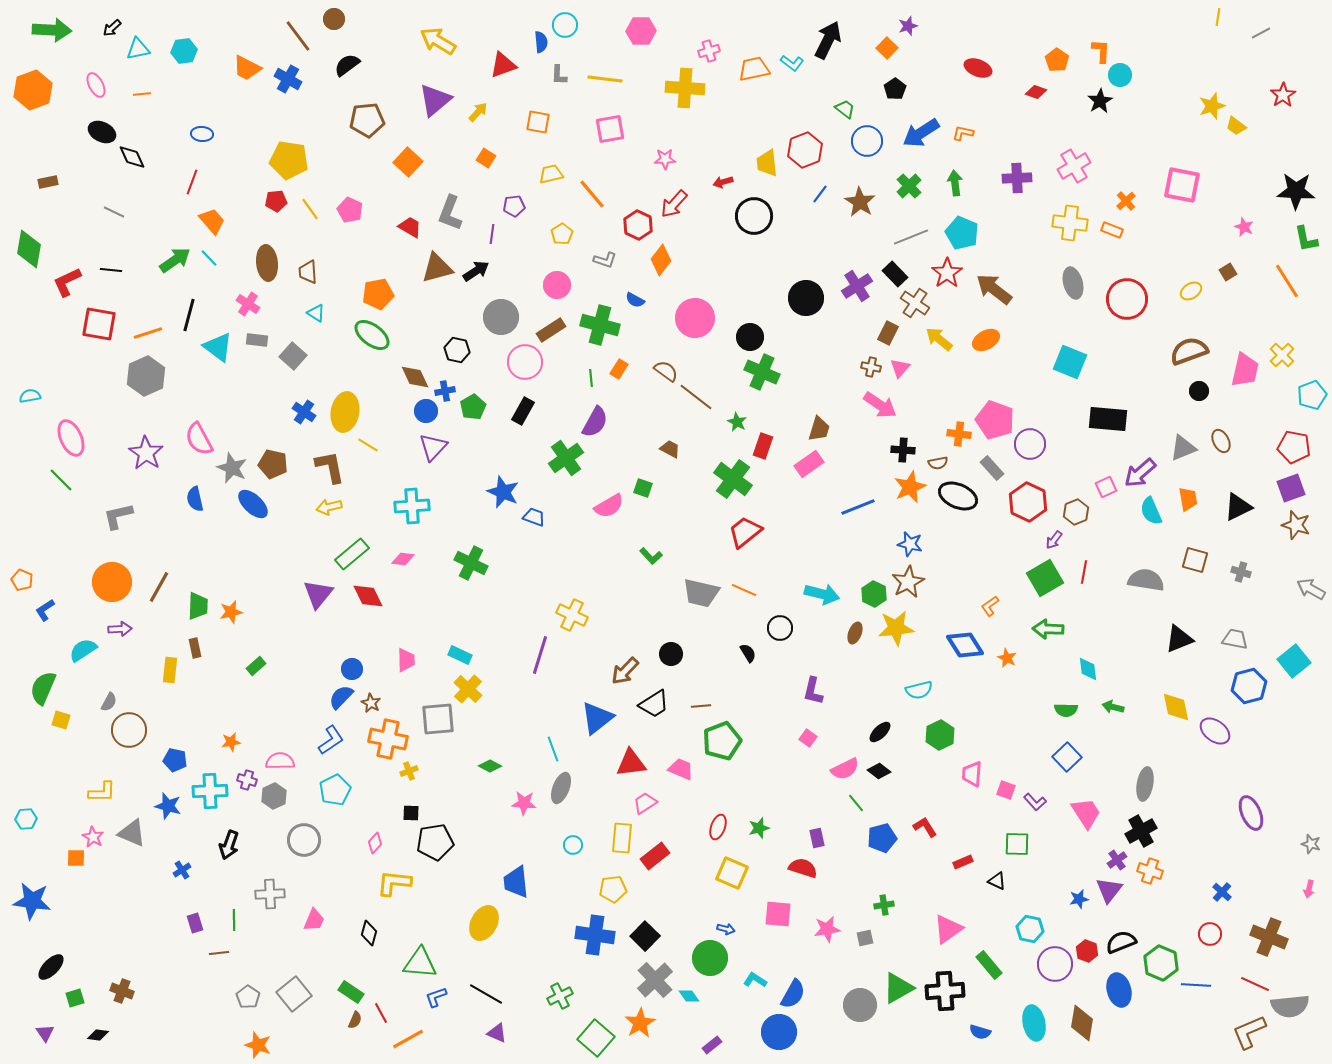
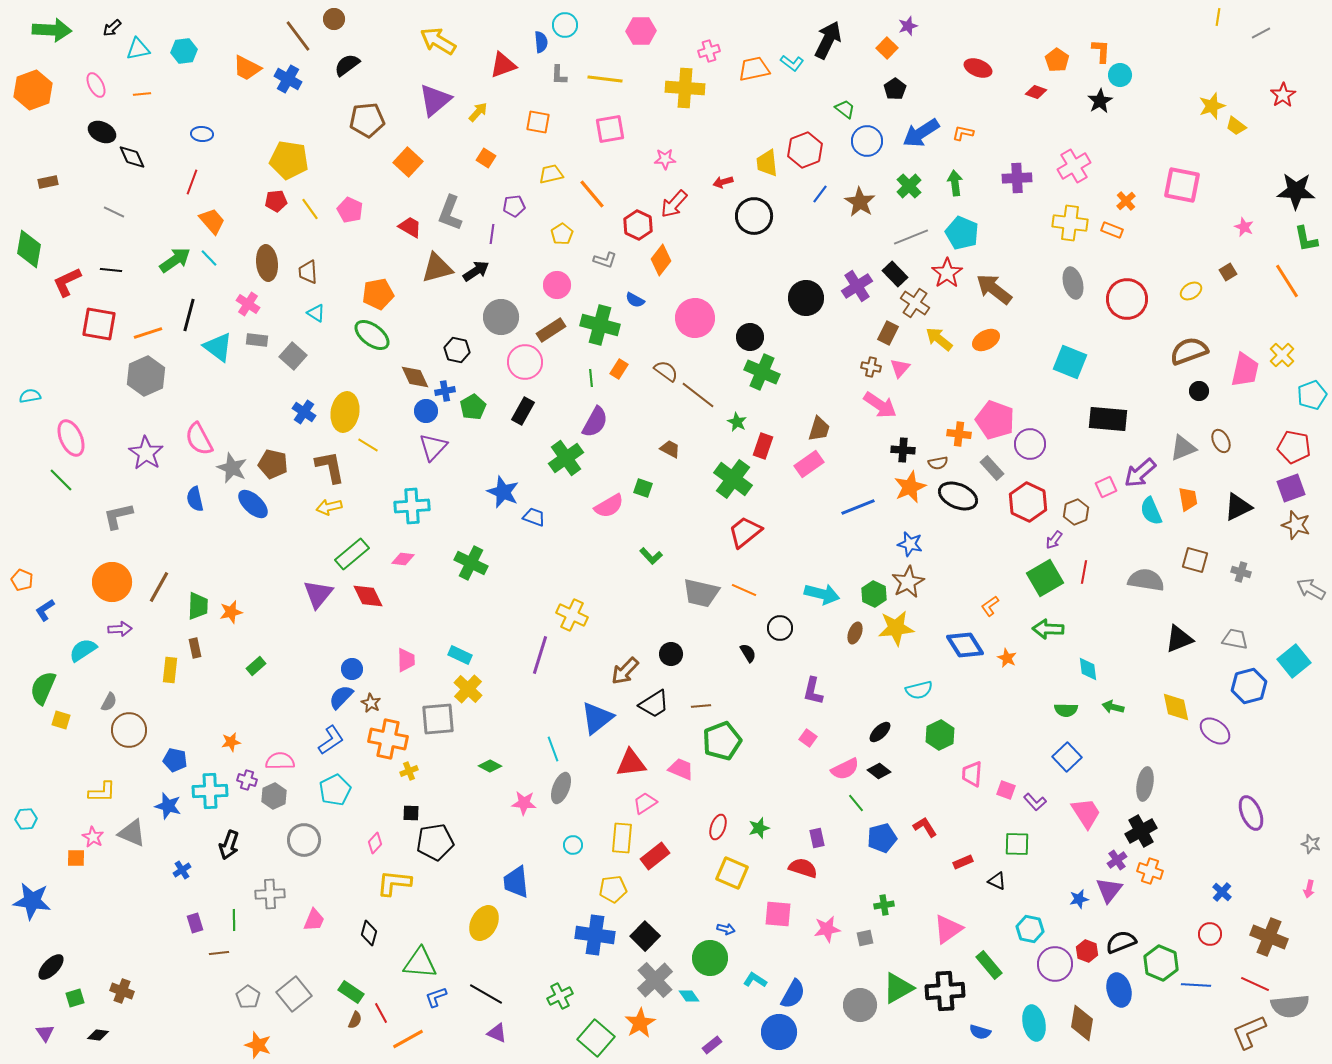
brown line at (696, 397): moved 2 px right, 2 px up
